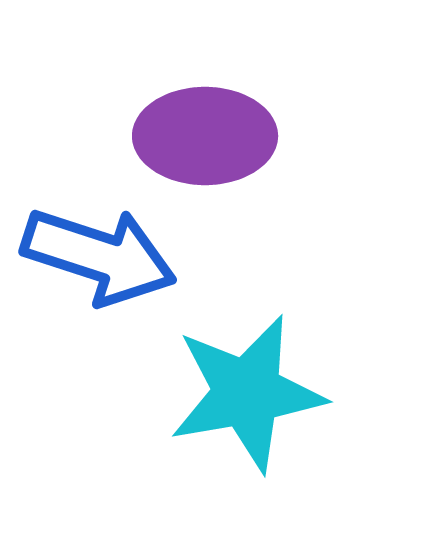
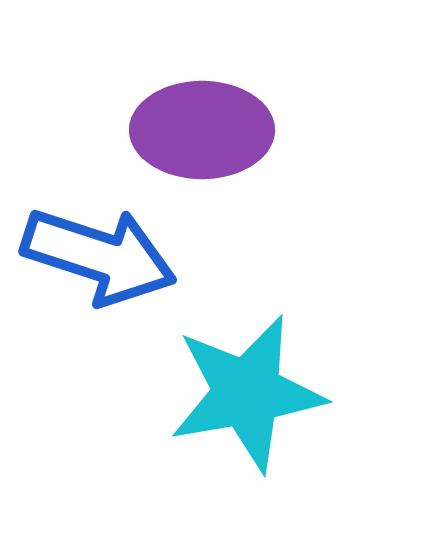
purple ellipse: moved 3 px left, 6 px up
